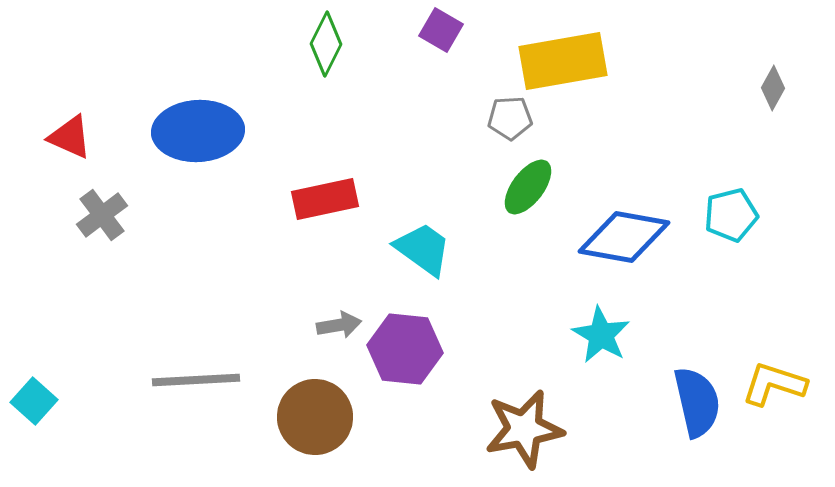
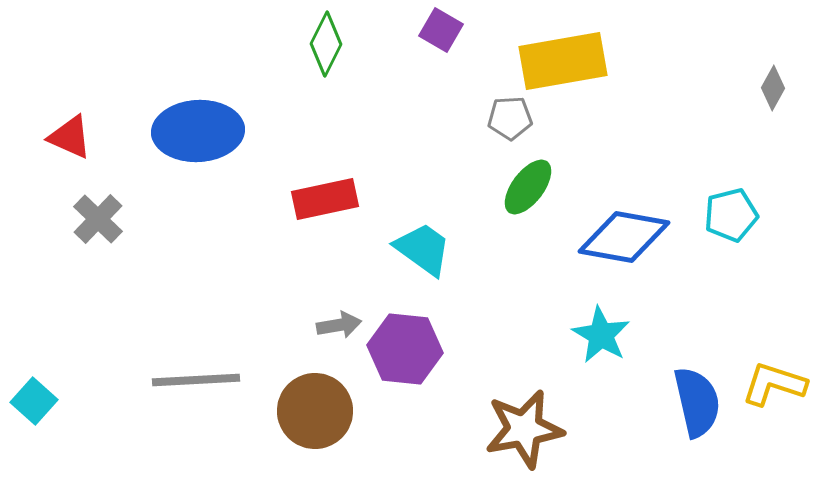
gray cross: moved 4 px left, 4 px down; rotated 9 degrees counterclockwise
brown circle: moved 6 px up
